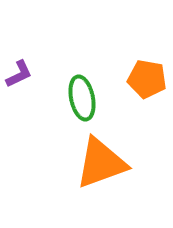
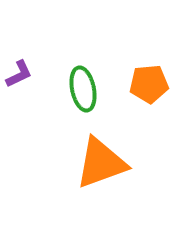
orange pentagon: moved 2 px right, 5 px down; rotated 15 degrees counterclockwise
green ellipse: moved 1 px right, 9 px up
